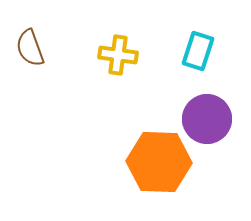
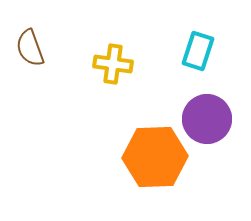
yellow cross: moved 5 px left, 9 px down
orange hexagon: moved 4 px left, 5 px up; rotated 4 degrees counterclockwise
